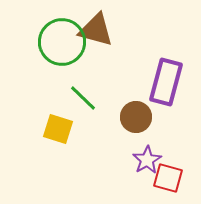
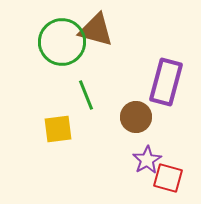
green line: moved 3 px right, 3 px up; rotated 24 degrees clockwise
yellow square: rotated 24 degrees counterclockwise
